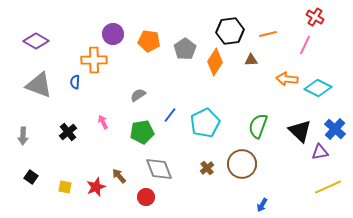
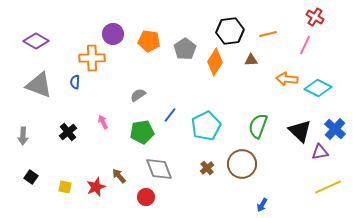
orange cross: moved 2 px left, 2 px up
cyan pentagon: moved 1 px right, 3 px down
